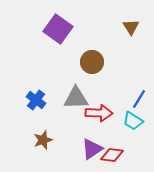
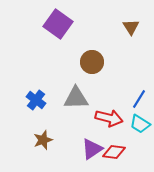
purple square: moved 5 px up
red arrow: moved 10 px right, 5 px down; rotated 12 degrees clockwise
cyan trapezoid: moved 7 px right, 3 px down
red diamond: moved 2 px right, 3 px up
